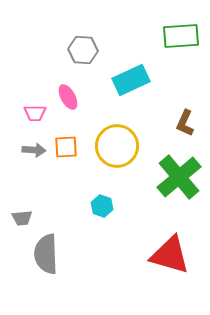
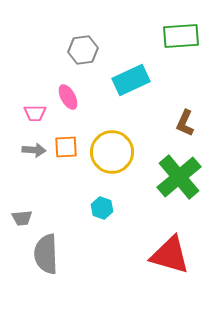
gray hexagon: rotated 12 degrees counterclockwise
yellow circle: moved 5 px left, 6 px down
cyan hexagon: moved 2 px down
